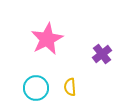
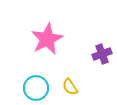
purple cross: rotated 18 degrees clockwise
yellow semicircle: rotated 30 degrees counterclockwise
